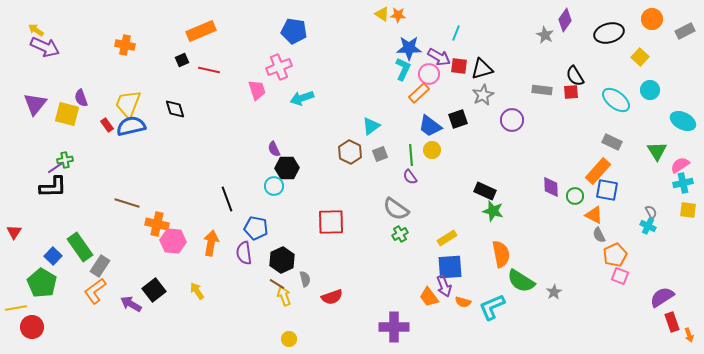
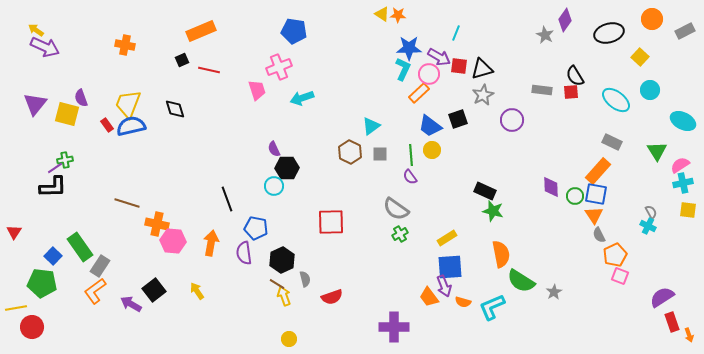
gray square at (380, 154): rotated 21 degrees clockwise
blue square at (607, 190): moved 11 px left, 4 px down
orange triangle at (594, 215): rotated 30 degrees clockwise
green pentagon at (42, 283): rotated 24 degrees counterclockwise
